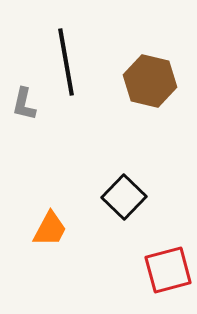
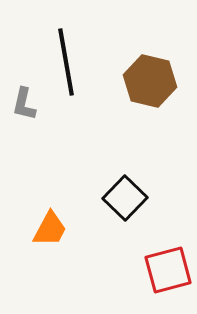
black square: moved 1 px right, 1 px down
